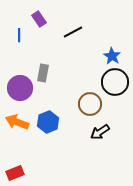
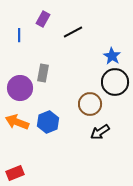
purple rectangle: moved 4 px right; rotated 63 degrees clockwise
